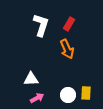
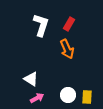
white triangle: rotated 35 degrees clockwise
yellow rectangle: moved 1 px right, 4 px down
